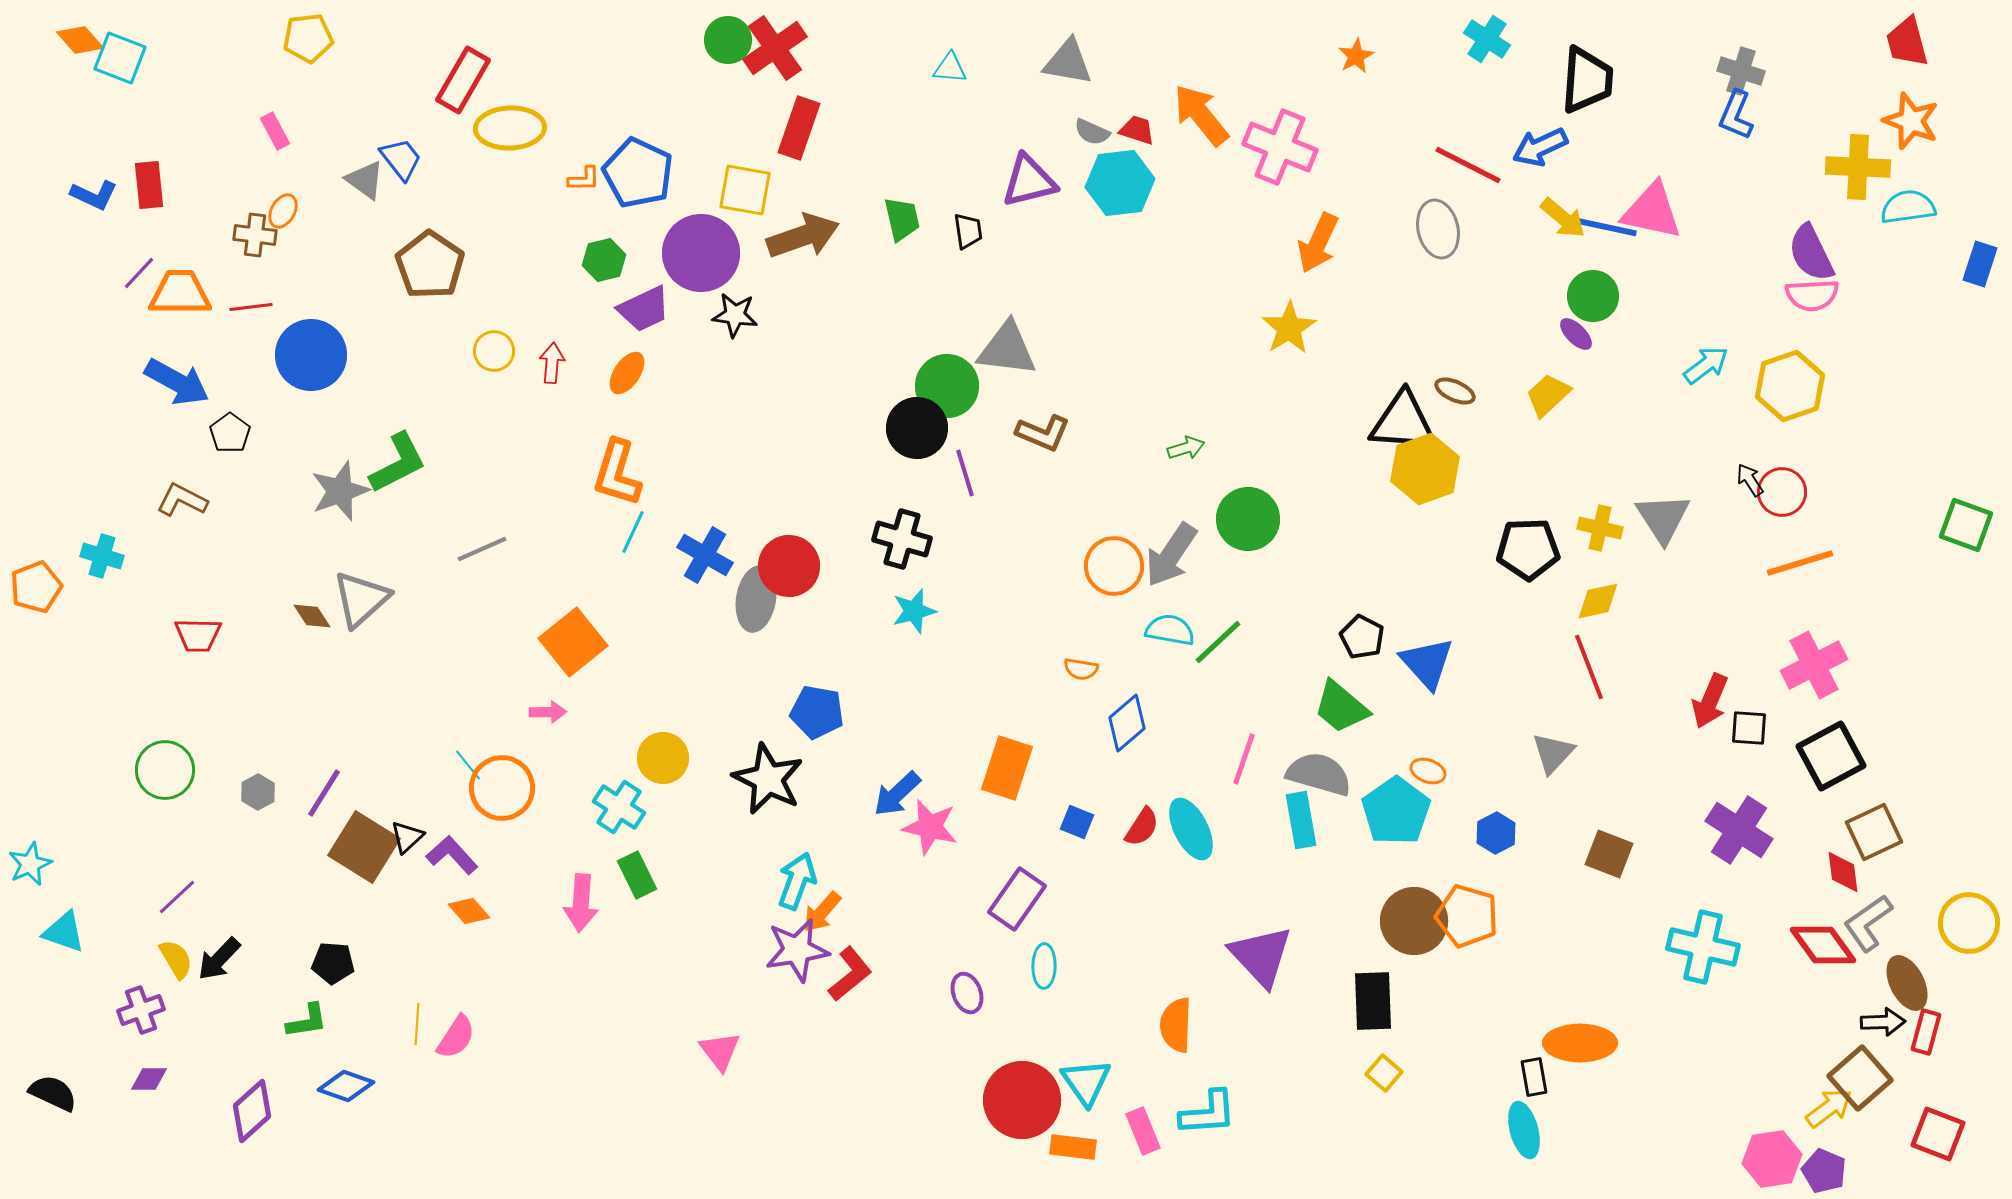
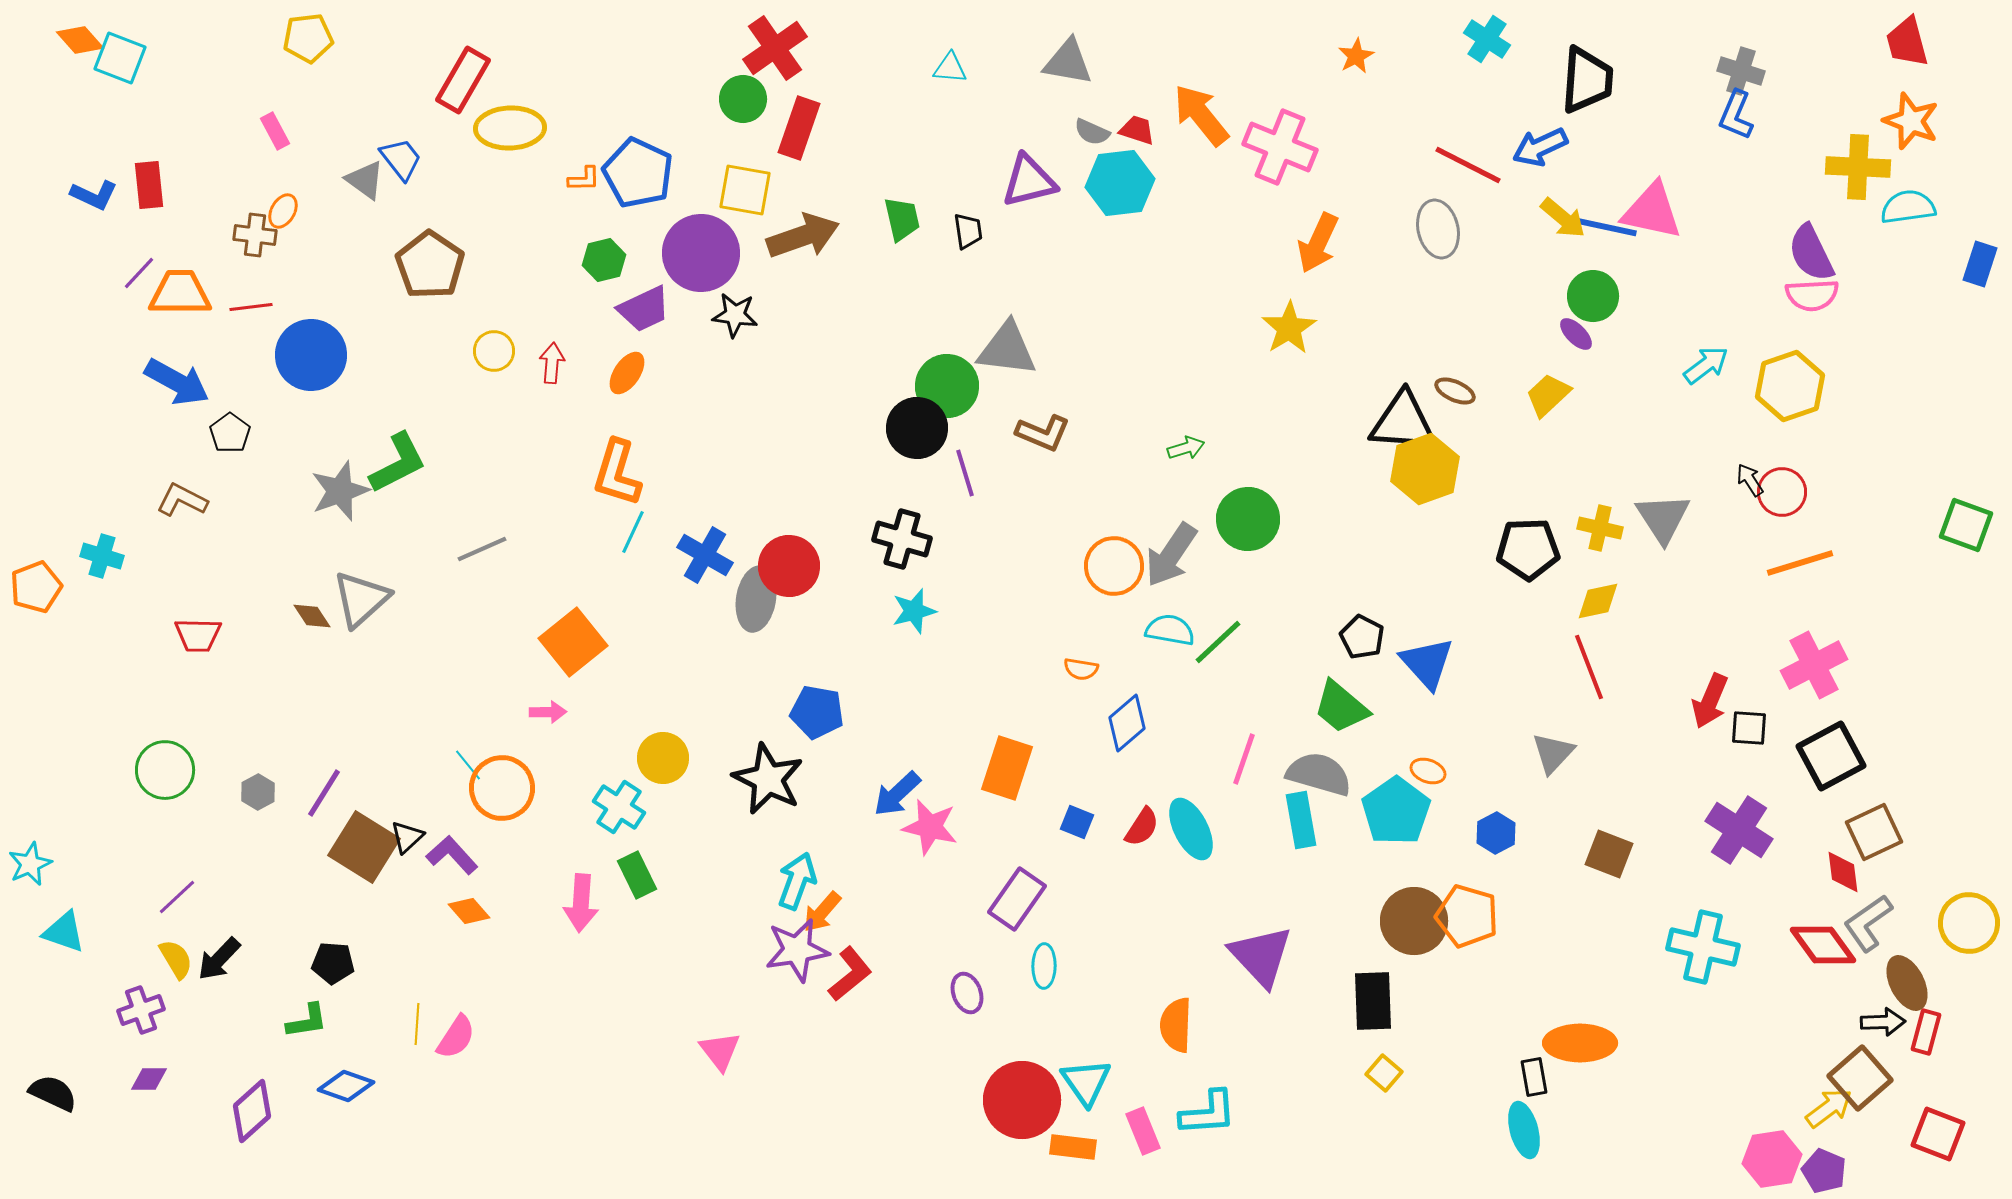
green circle at (728, 40): moved 15 px right, 59 px down
